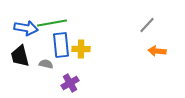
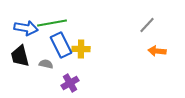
blue rectangle: rotated 20 degrees counterclockwise
